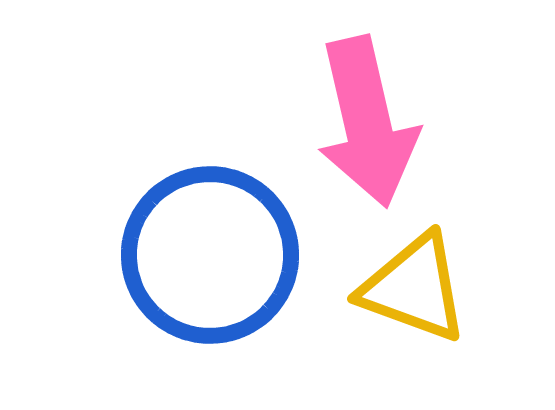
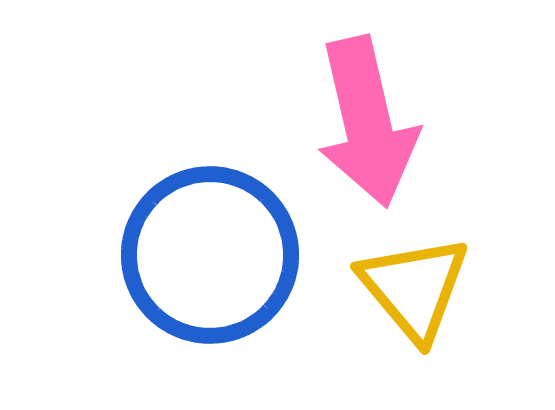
yellow triangle: rotated 30 degrees clockwise
